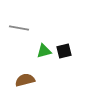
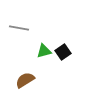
black square: moved 1 px left, 1 px down; rotated 21 degrees counterclockwise
brown semicircle: rotated 18 degrees counterclockwise
